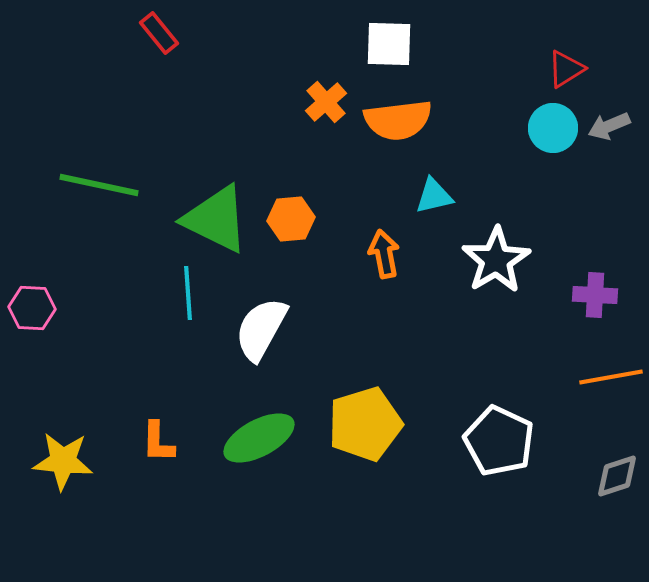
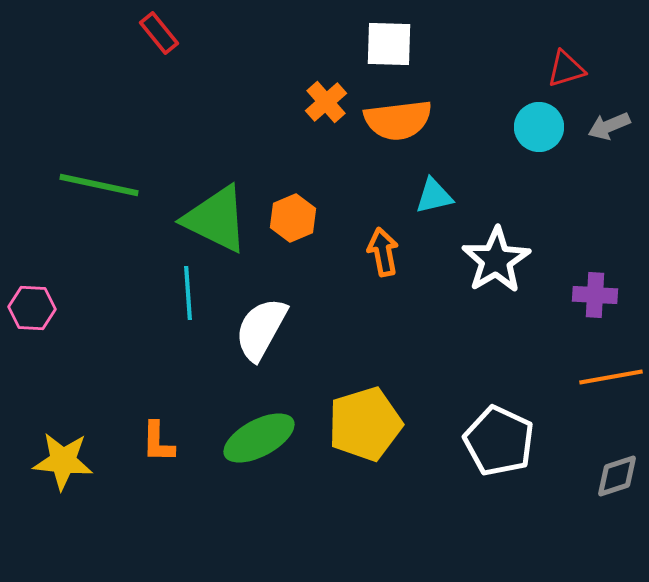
red triangle: rotated 15 degrees clockwise
cyan circle: moved 14 px left, 1 px up
orange hexagon: moved 2 px right, 1 px up; rotated 18 degrees counterclockwise
orange arrow: moved 1 px left, 2 px up
